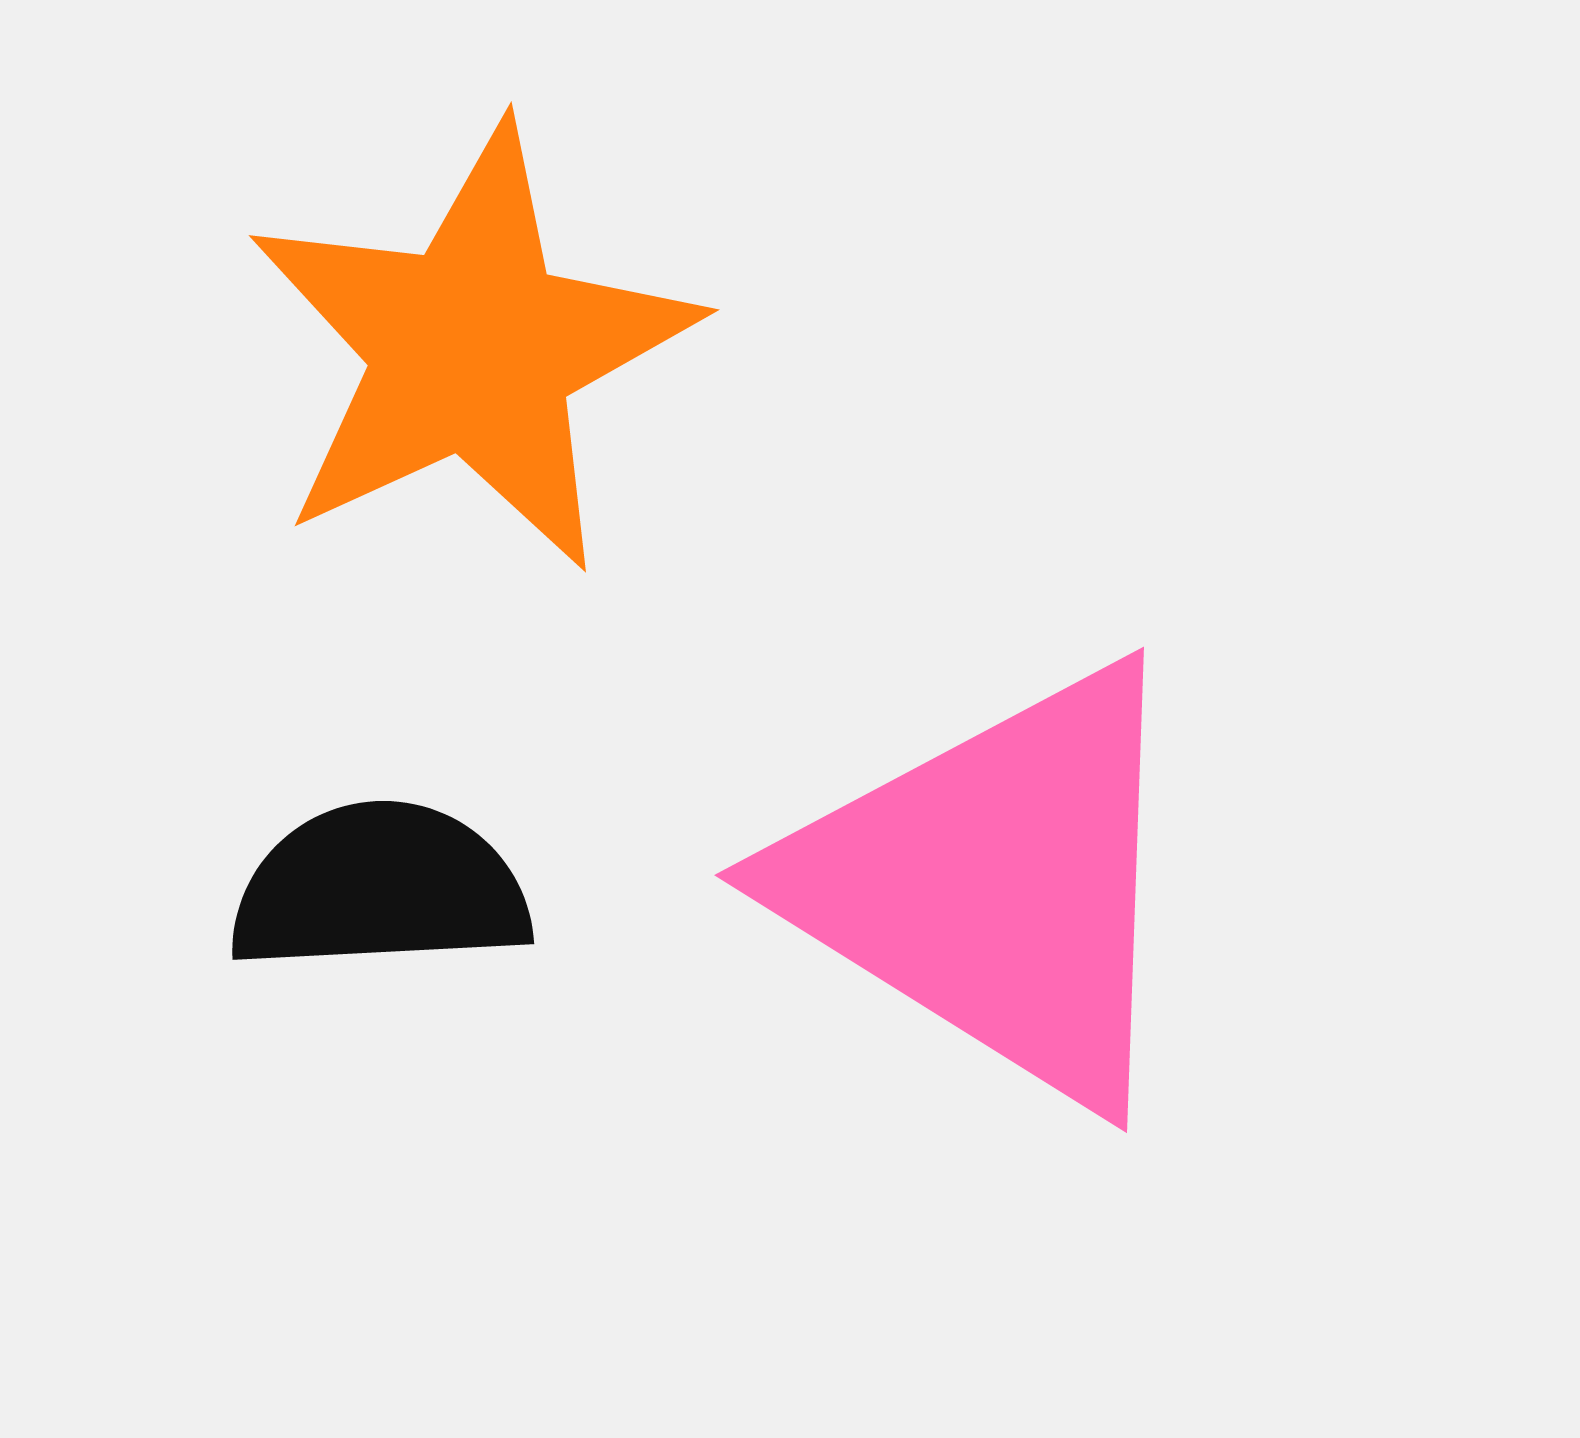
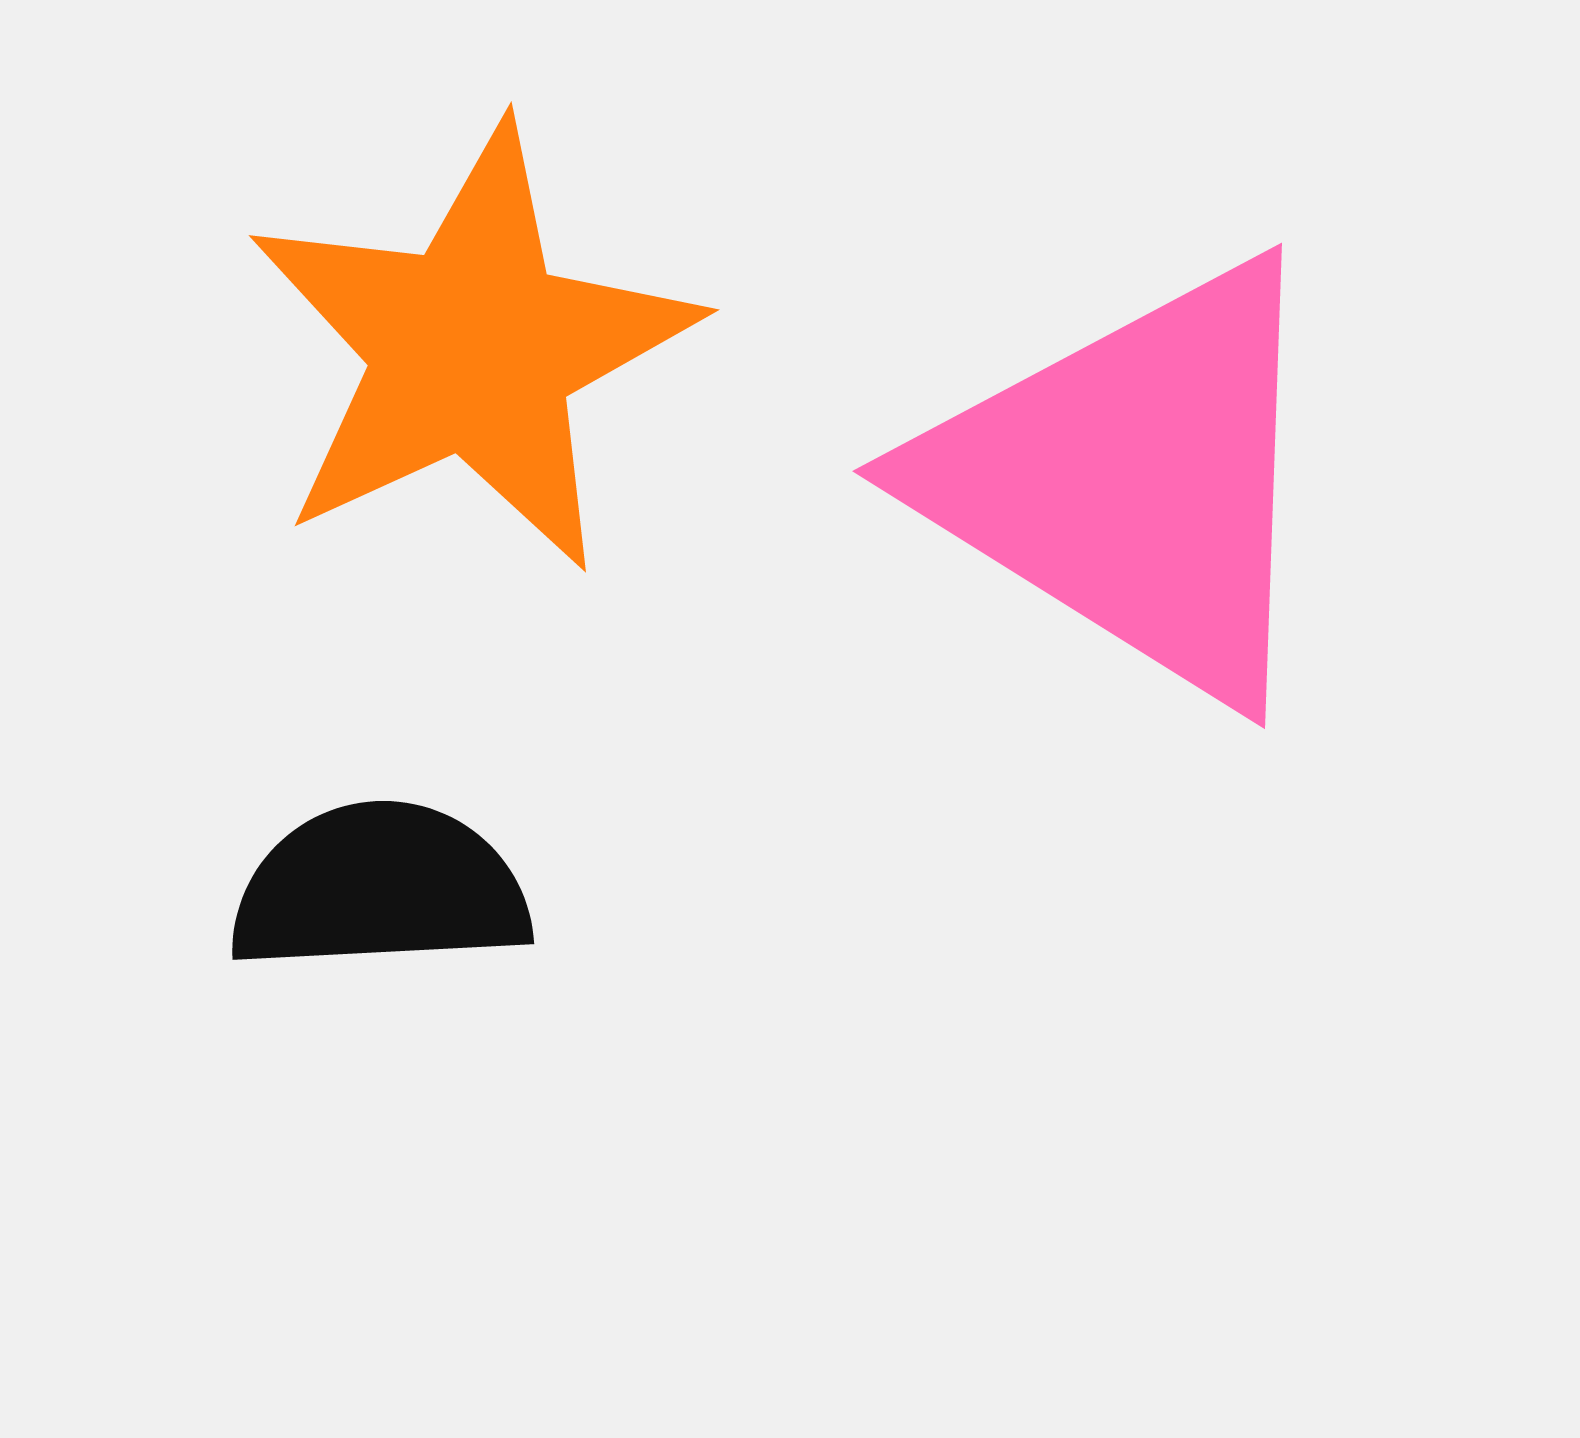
pink triangle: moved 138 px right, 404 px up
